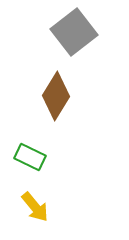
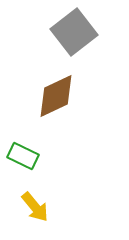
brown diamond: rotated 33 degrees clockwise
green rectangle: moved 7 px left, 1 px up
